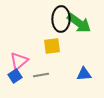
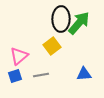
green arrow: rotated 85 degrees counterclockwise
yellow square: rotated 30 degrees counterclockwise
pink triangle: moved 5 px up
blue square: rotated 16 degrees clockwise
